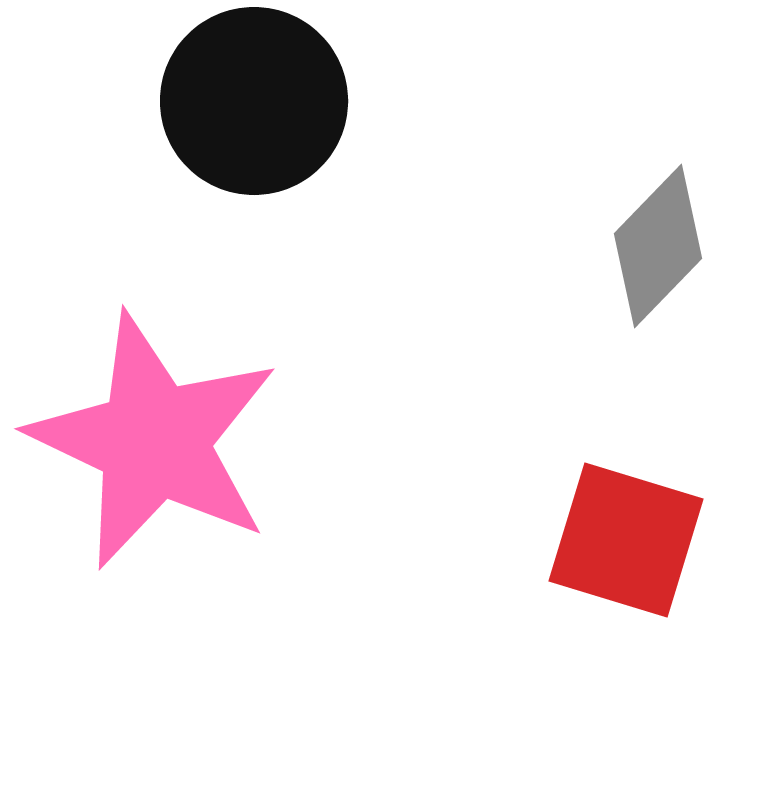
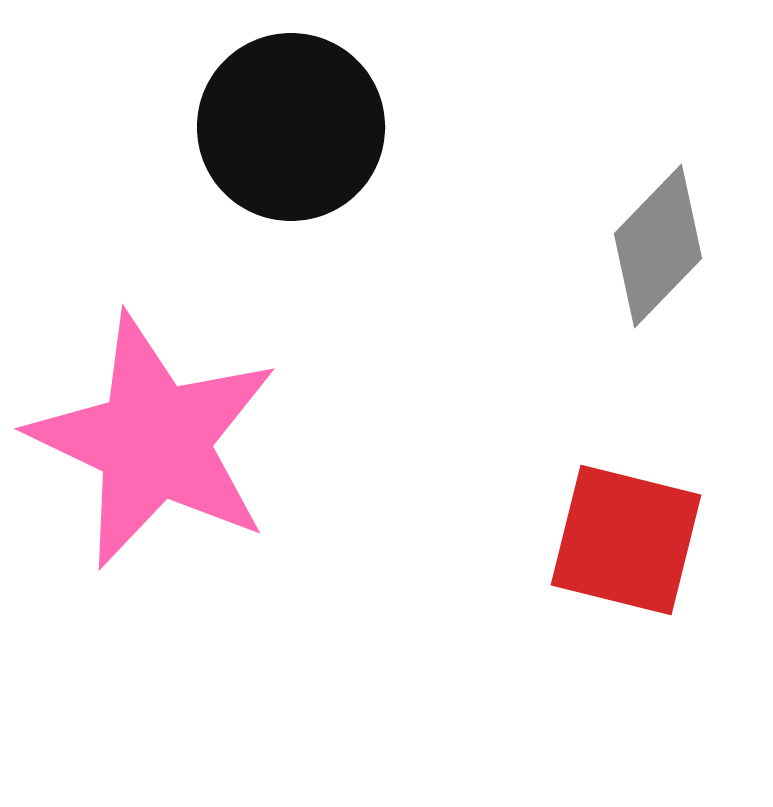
black circle: moved 37 px right, 26 px down
red square: rotated 3 degrees counterclockwise
